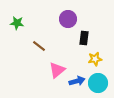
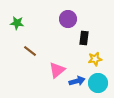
brown line: moved 9 px left, 5 px down
